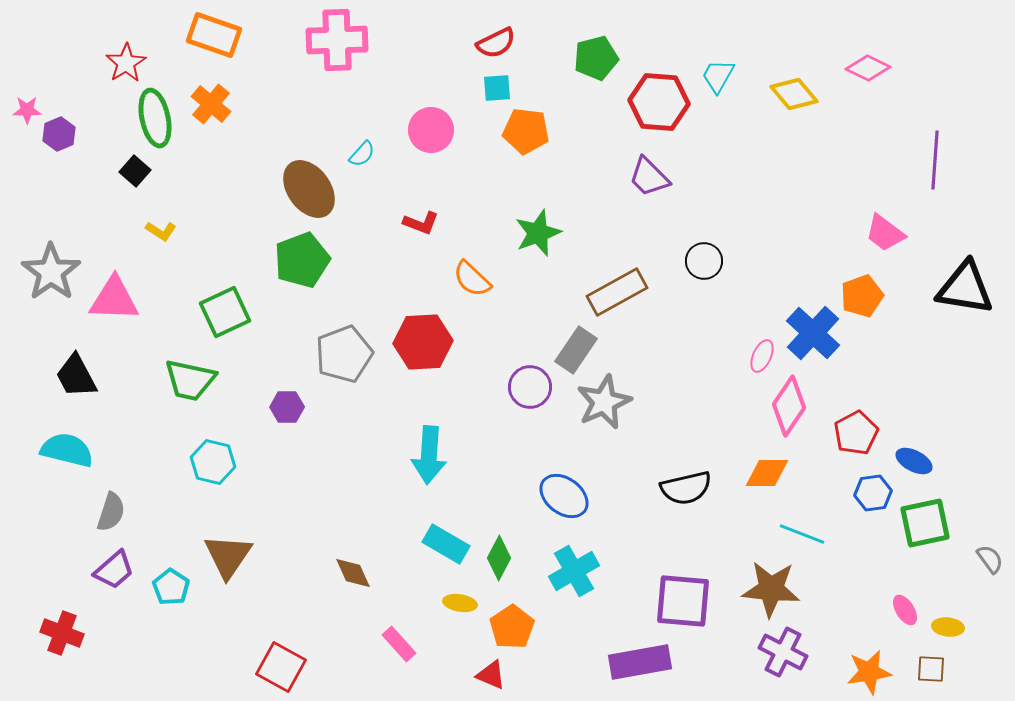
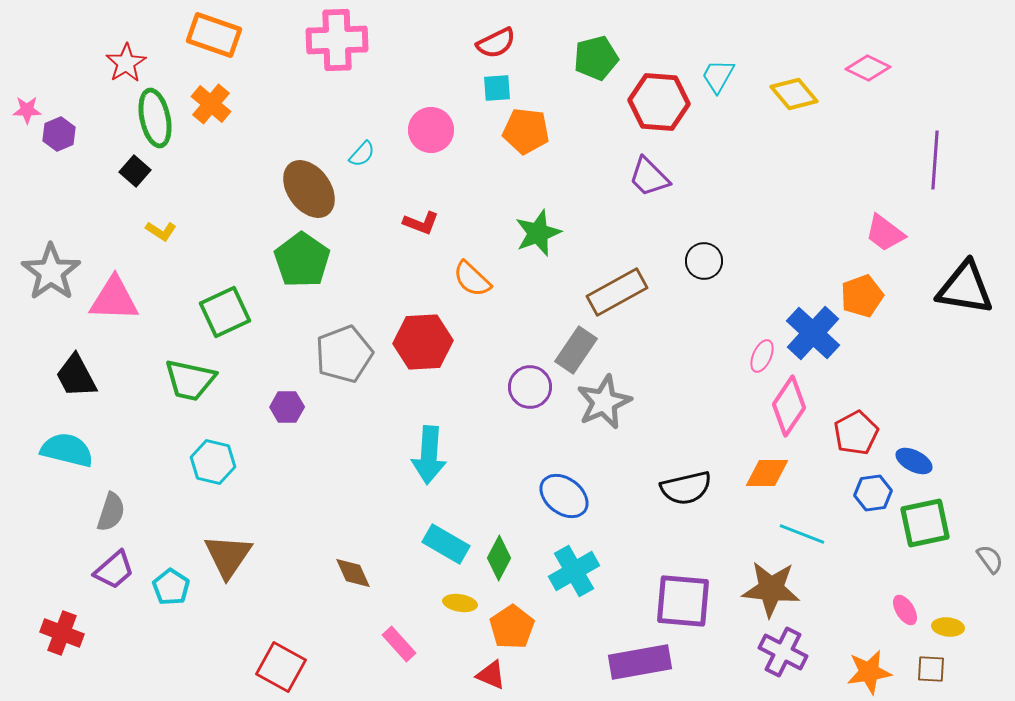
green pentagon at (302, 260): rotated 16 degrees counterclockwise
